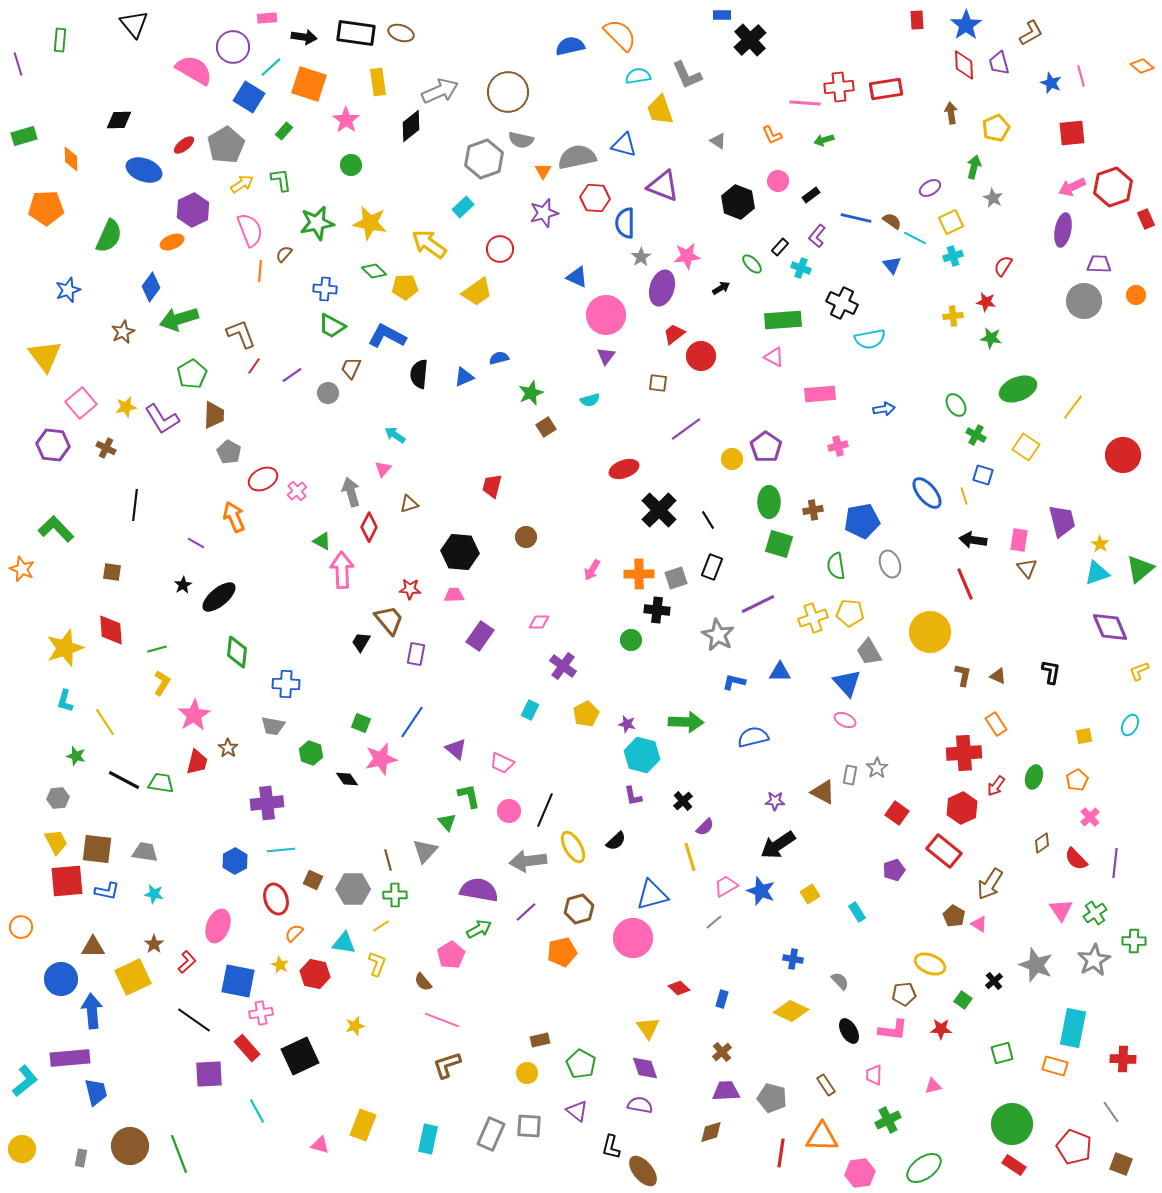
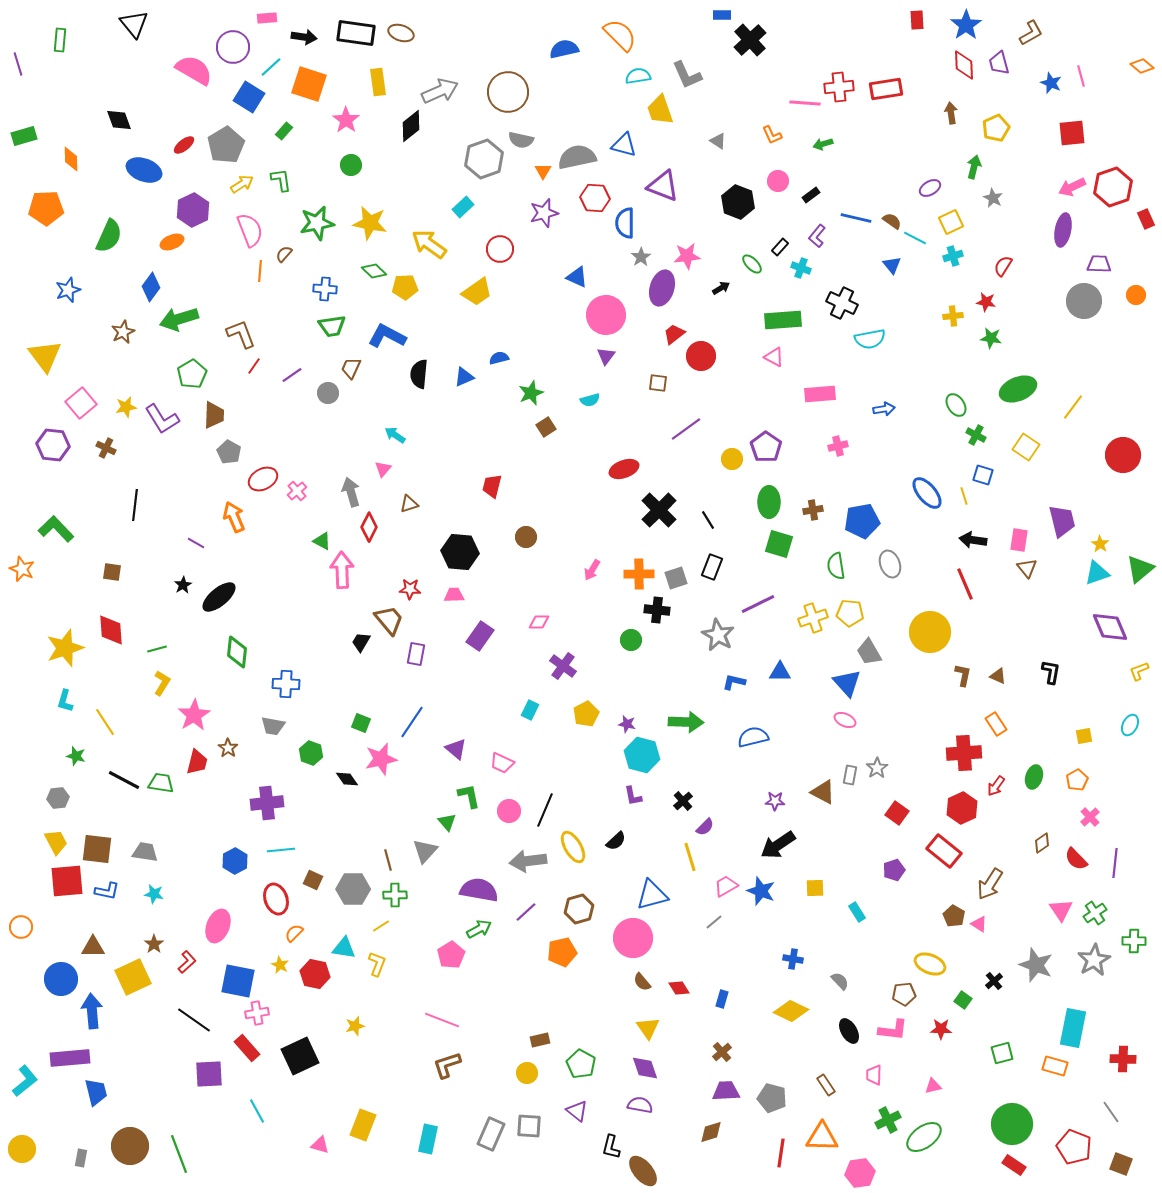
blue semicircle at (570, 46): moved 6 px left, 3 px down
black diamond at (119, 120): rotated 72 degrees clockwise
green arrow at (824, 140): moved 1 px left, 4 px down
green trapezoid at (332, 326): rotated 36 degrees counterclockwise
yellow square at (810, 894): moved 5 px right, 6 px up; rotated 30 degrees clockwise
cyan triangle at (344, 943): moved 5 px down
brown semicircle at (423, 982): moved 219 px right
red diamond at (679, 988): rotated 15 degrees clockwise
pink cross at (261, 1013): moved 4 px left
green ellipse at (924, 1168): moved 31 px up
